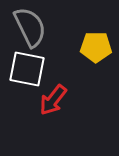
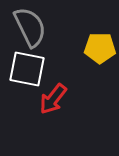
yellow pentagon: moved 4 px right, 1 px down
red arrow: moved 1 px up
